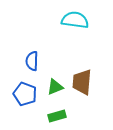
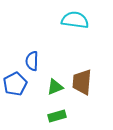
blue pentagon: moved 10 px left, 10 px up; rotated 25 degrees clockwise
